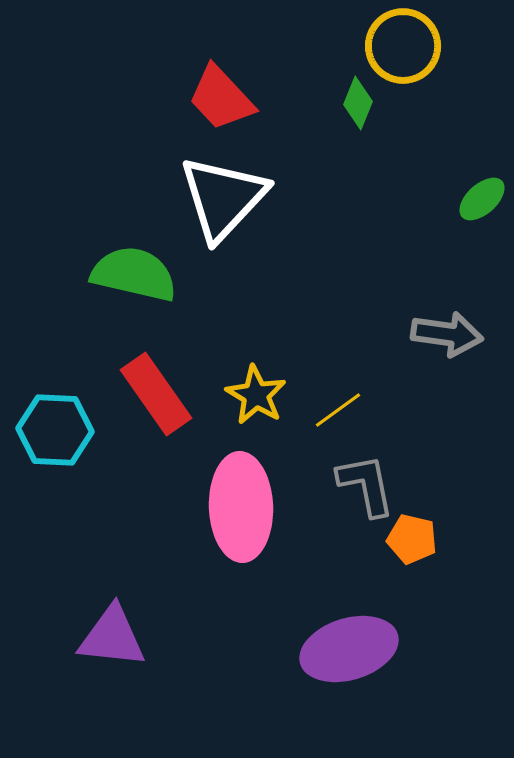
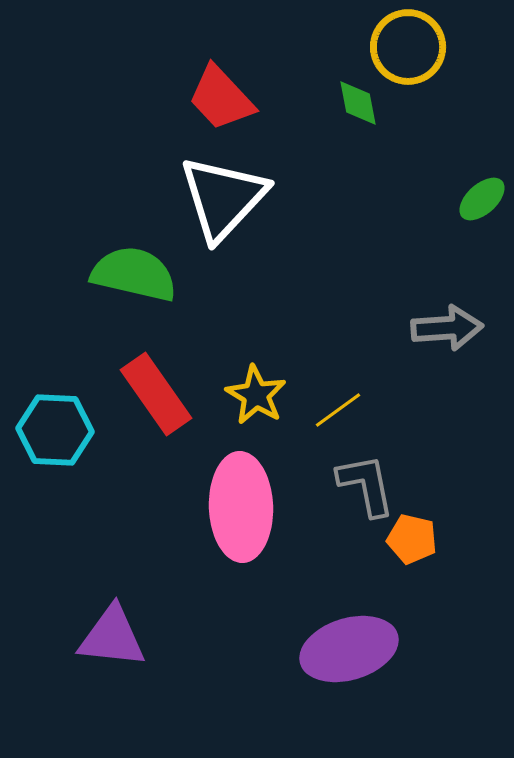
yellow circle: moved 5 px right, 1 px down
green diamond: rotated 33 degrees counterclockwise
gray arrow: moved 6 px up; rotated 12 degrees counterclockwise
